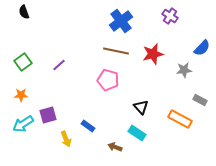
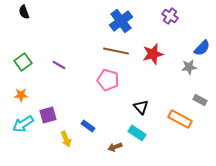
purple line: rotated 72 degrees clockwise
gray star: moved 5 px right, 3 px up
brown arrow: rotated 40 degrees counterclockwise
